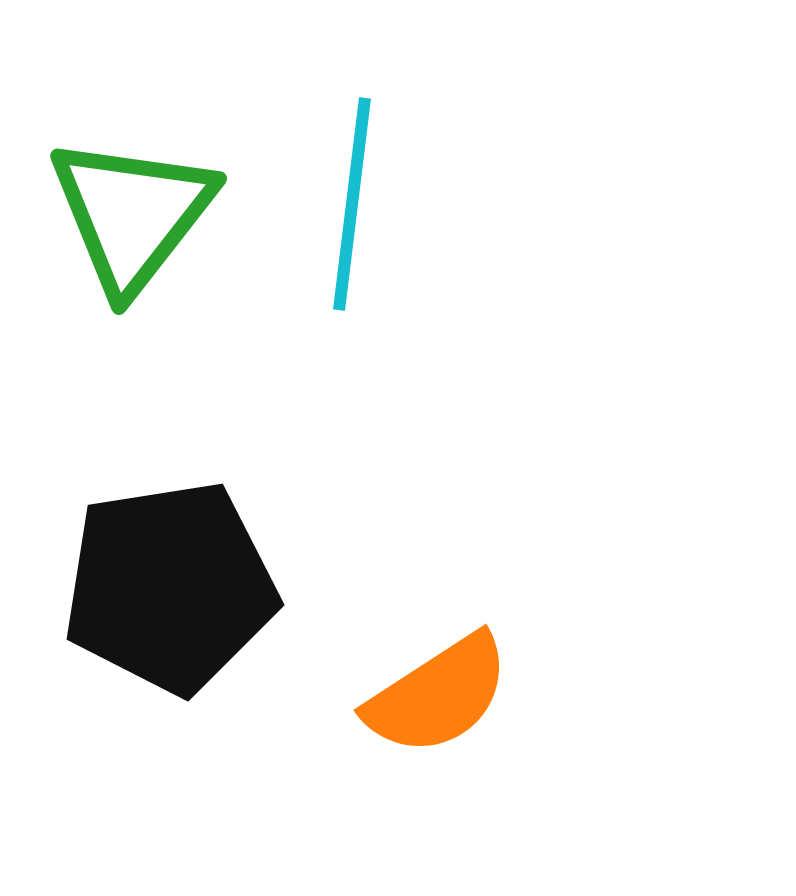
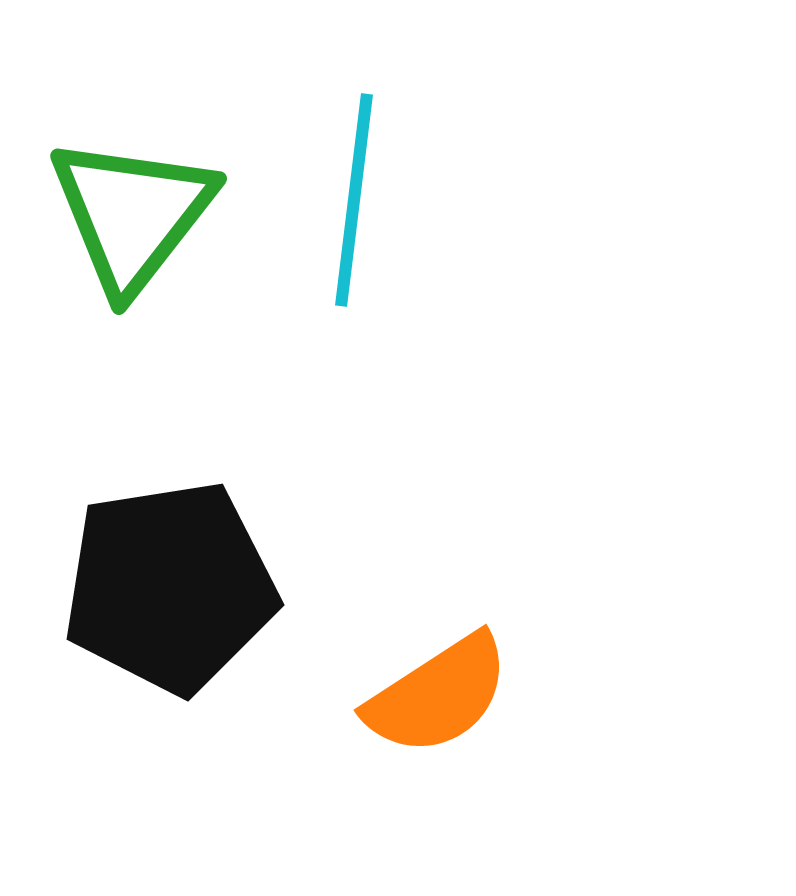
cyan line: moved 2 px right, 4 px up
